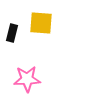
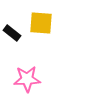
black rectangle: rotated 66 degrees counterclockwise
